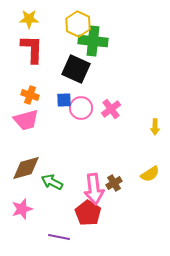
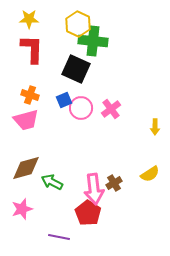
blue square: rotated 21 degrees counterclockwise
